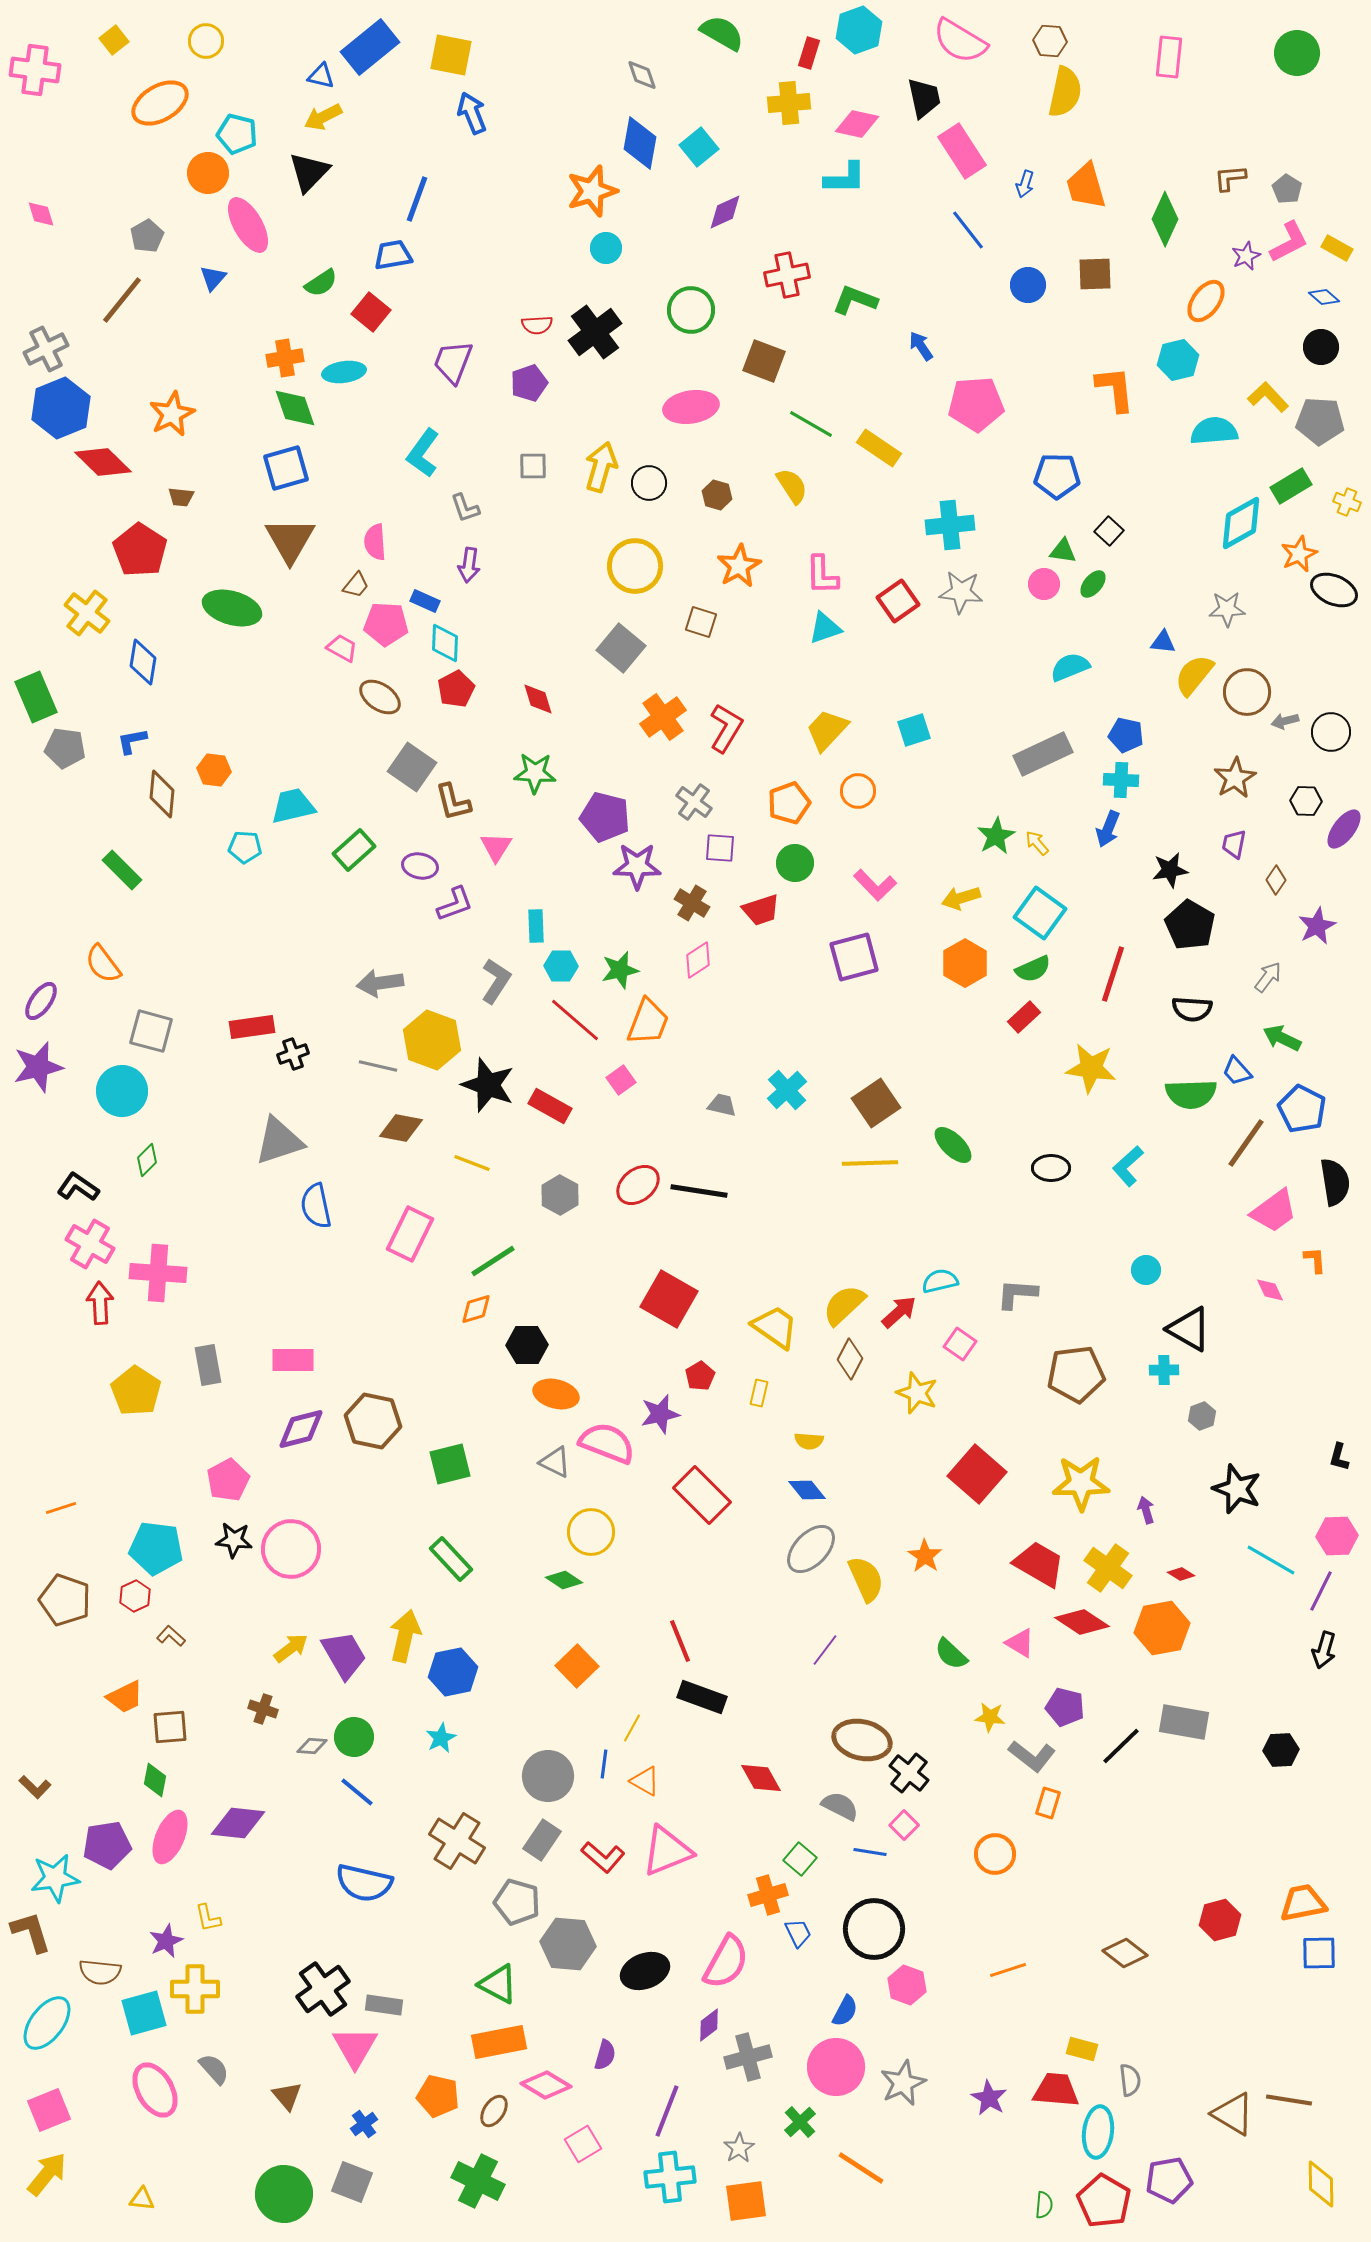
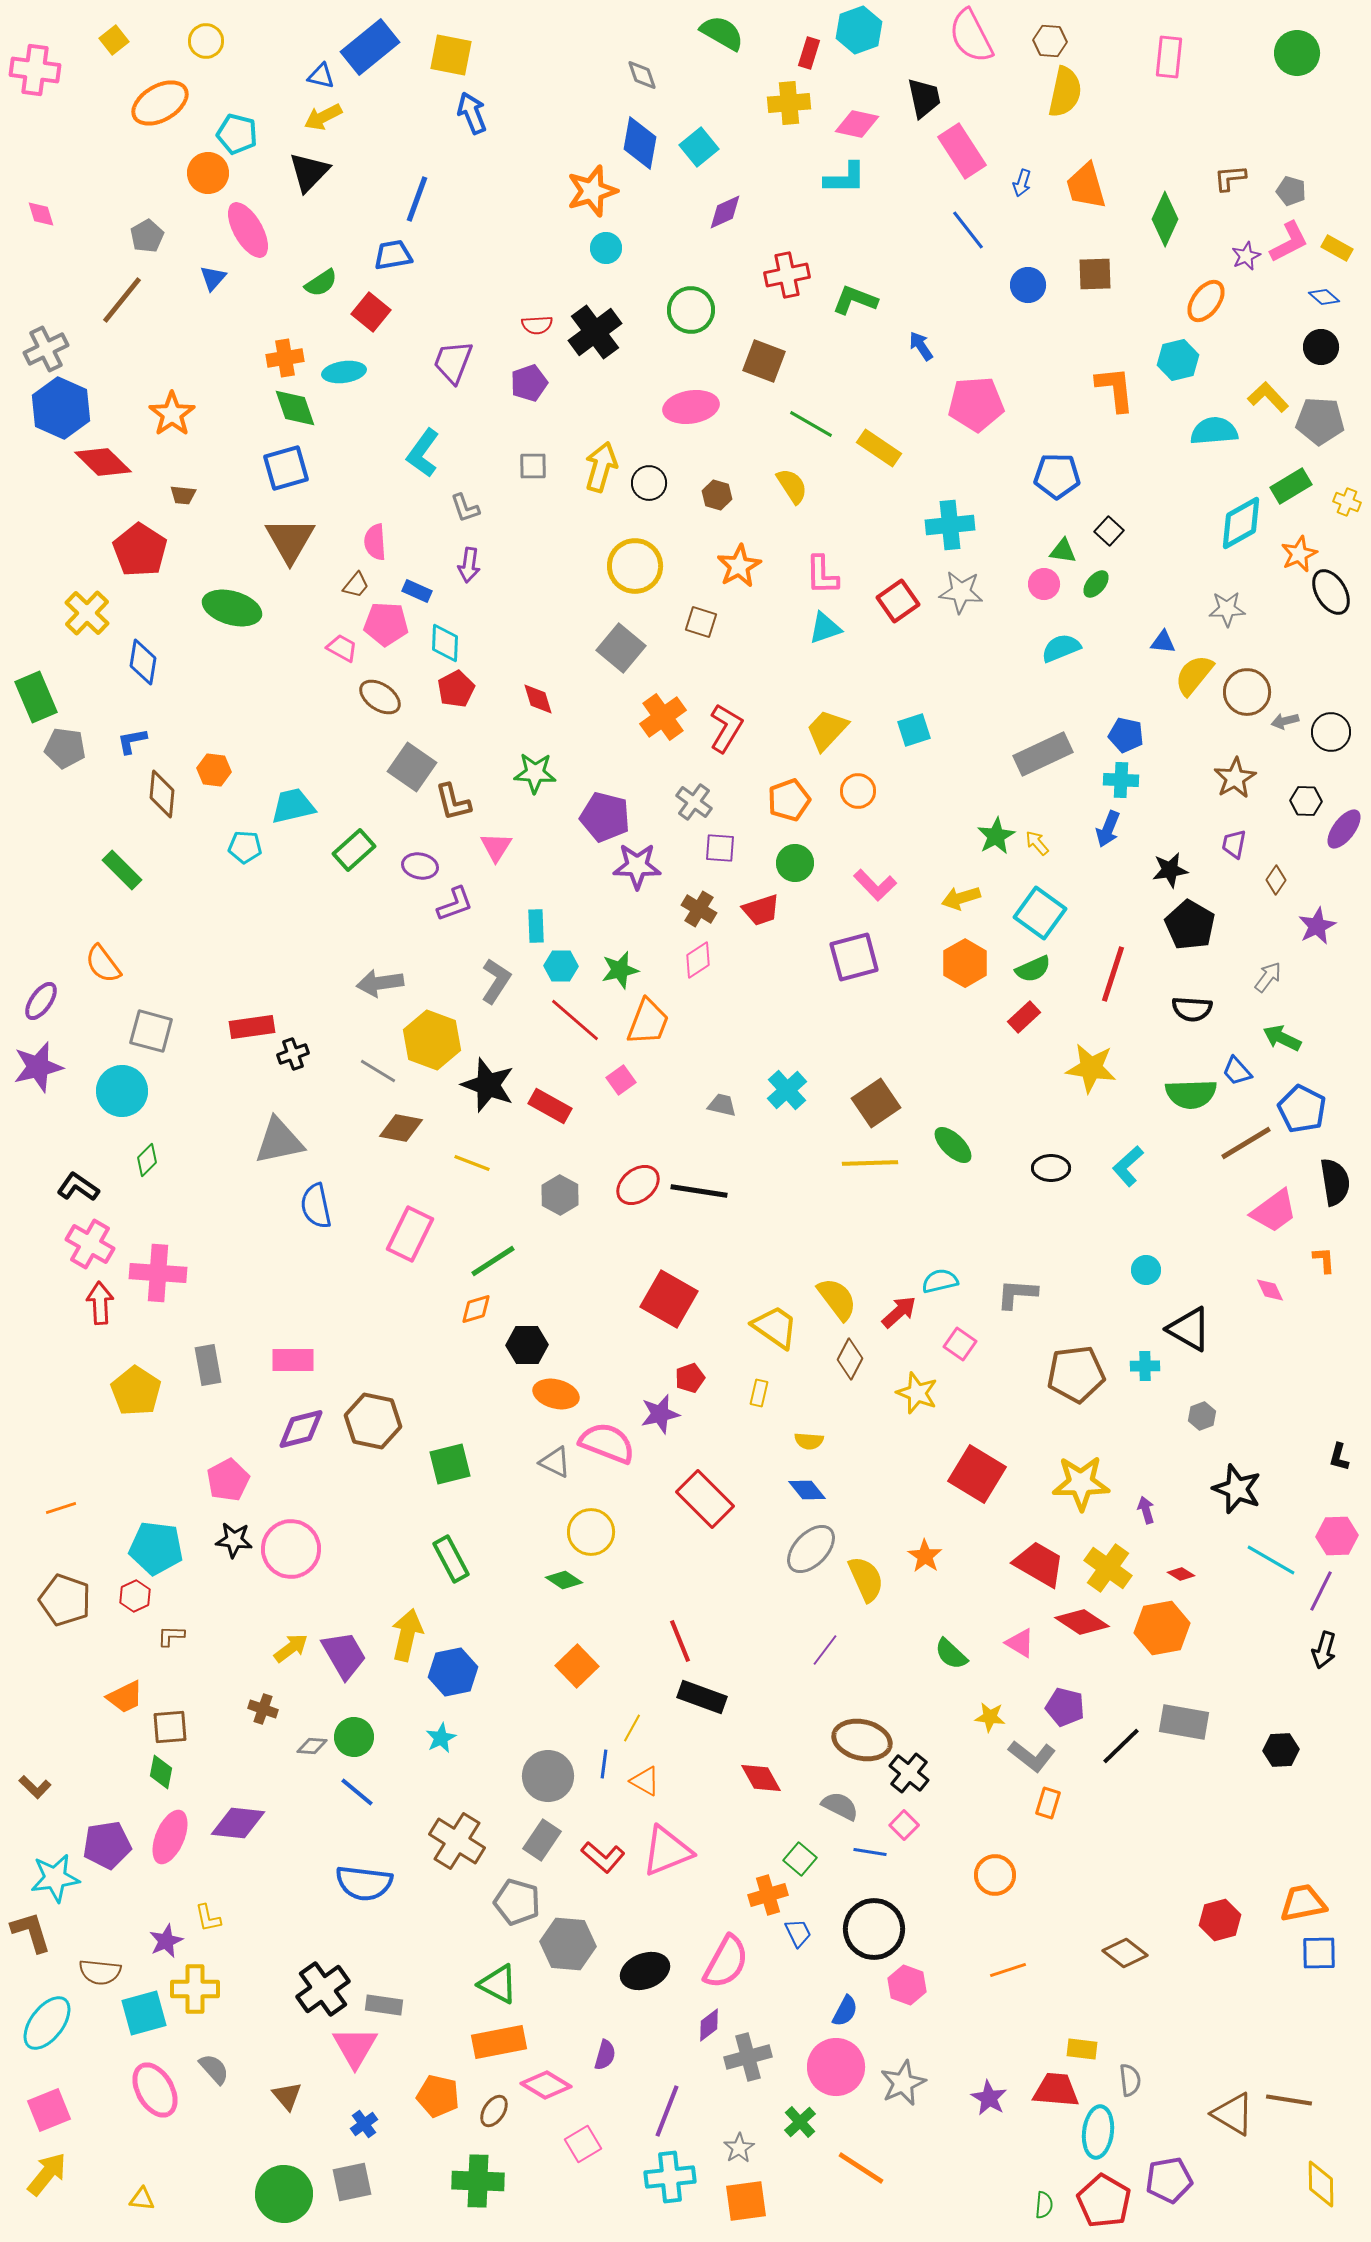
pink semicircle at (960, 41): moved 11 px right, 5 px up; rotated 32 degrees clockwise
blue arrow at (1025, 184): moved 3 px left, 1 px up
gray pentagon at (1287, 189): moved 4 px right, 2 px down; rotated 16 degrees counterclockwise
pink ellipse at (248, 225): moved 5 px down
blue hexagon at (61, 408): rotated 14 degrees counterclockwise
orange star at (172, 414): rotated 9 degrees counterclockwise
brown trapezoid at (181, 497): moved 2 px right, 2 px up
green ellipse at (1093, 584): moved 3 px right
black ellipse at (1334, 590): moved 3 px left, 2 px down; rotated 36 degrees clockwise
blue rectangle at (425, 601): moved 8 px left, 10 px up
yellow cross at (87, 613): rotated 6 degrees clockwise
cyan semicircle at (1070, 667): moved 9 px left, 19 px up
orange pentagon at (789, 803): moved 3 px up
brown cross at (692, 903): moved 7 px right, 6 px down
gray line at (378, 1066): moved 5 px down; rotated 18 degrees clockwise
gray triangle at (279, 1141): rotated 6 degrees clockwise
brown line at (1246, 1143): rotated 24 degrees clockwise
orange L-shape at (1315, 1260): moved 9 px right
yellow semicircle at (844, 1305): moved 7 px left, 6 px up; rotated 96 degrees clockwise
cyan cross at (1164, 1370): moved 19 px left, 4 px up
red pentagon at (700, 1376): moved 10 px left, 2 px down; rotated 12 degrees clockwise
red square at (977, 1474): rotated 10 degrees counterclockwise
red rectangle at (702, 1495): moved 3 px right, 4 px down
green rectangle at (451, 1559): rotated 15 degrees clockwise
brown L-shape at (171, 1636): rotated 40 degrees counterclockwise
yellow arrow at (405, 1636): moved 2 px right, 1 px up
green diamond at (155, 1780): moved 6 px right, 8 px up
orange circle at (995, 1854): moved 21 px down
blue semicircle at (364, 1883): rotated 6 degrees counterclockwise
yellow rectangle at (1082, 2049): rotated 8 degrees counterclockwise
green cross at (478, 2181): rotated 24 degrees counterclockwise
gray square at (352, 2182): rotated 33 degrees counterclockwise
